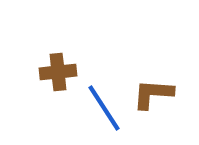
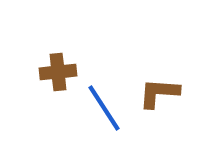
brown L-shape: moved 6 px right, 1 px up
